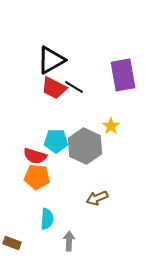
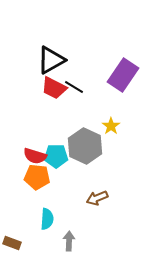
purple rectangle: rotated 44 degrees clockwise
cyan pentagon: moved 15 px down
